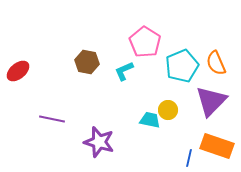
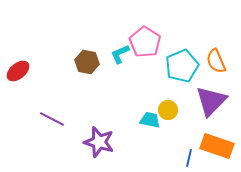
orange semicircle: moved 2 px up
cyan L-shape: moved 4 px left, 17 px up
purple line: rotated 15 degrees clockwise
